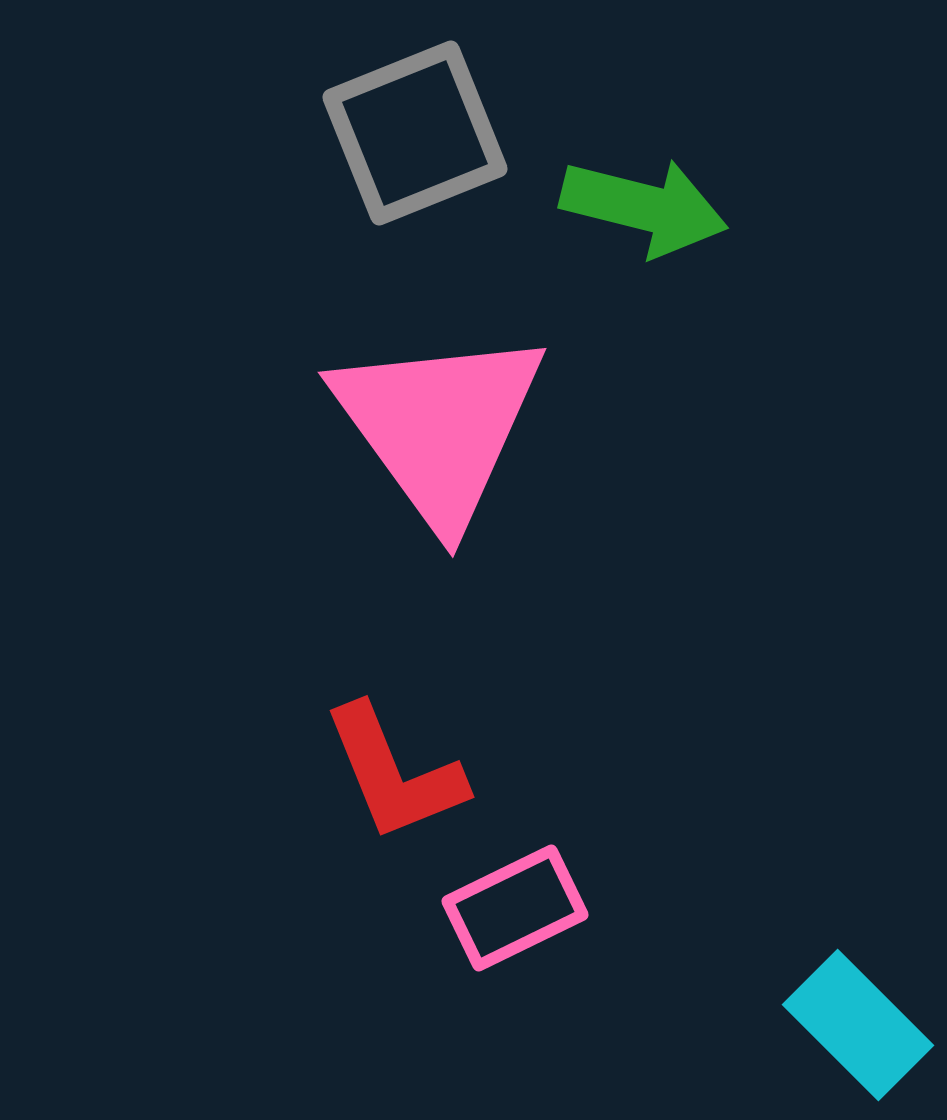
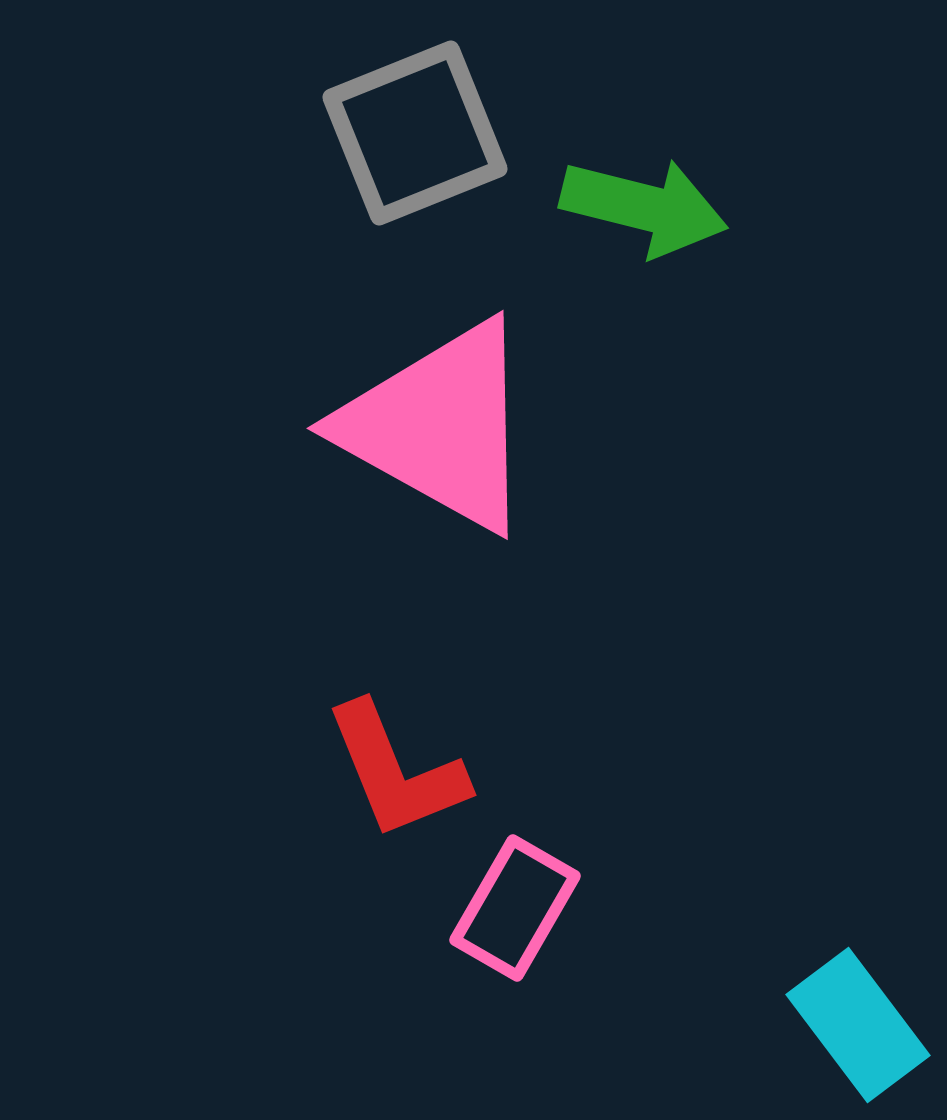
pink triangle: rotated 25 degrees counterclockwise
red L-shape: moved 2 px right, 2 px up
pink rectangle: rotated 34 degrees counterclockwise
cyan rectangle: rotated 8 degrees clockwise
